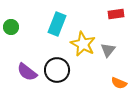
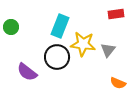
cyan rectangle: moved 3 px right, 2 px down
yellow star: rotated 20 degrees counterclockwise
black circle: moved 13 px up
orange semicircle: moved 1 px left
